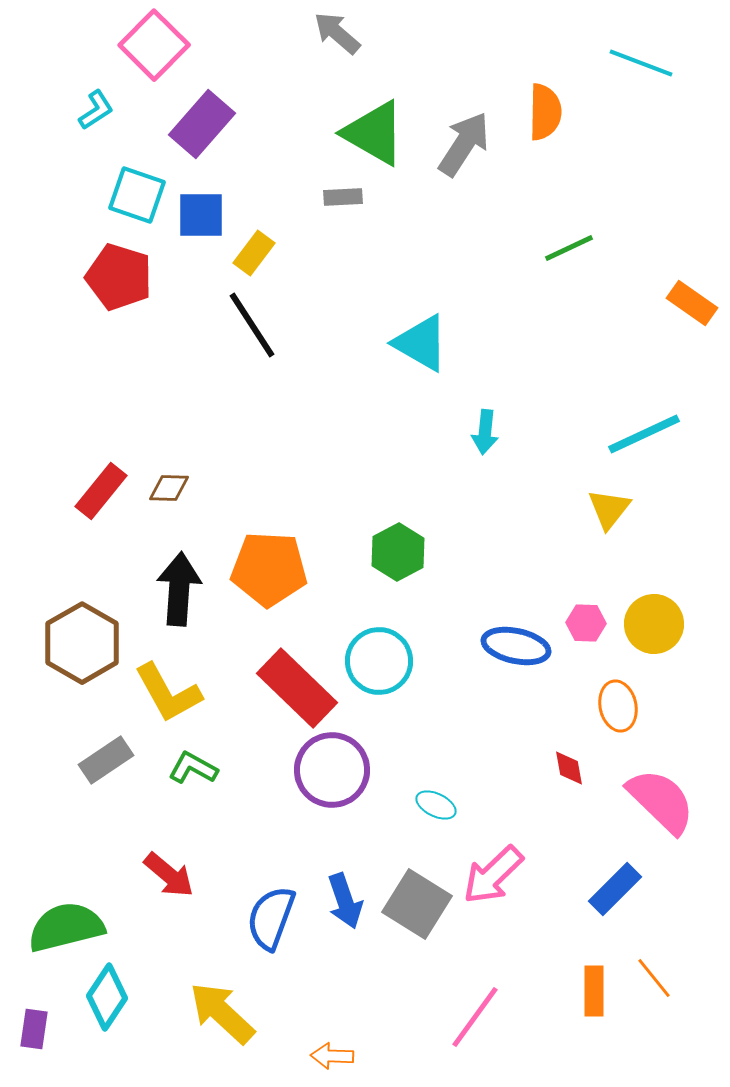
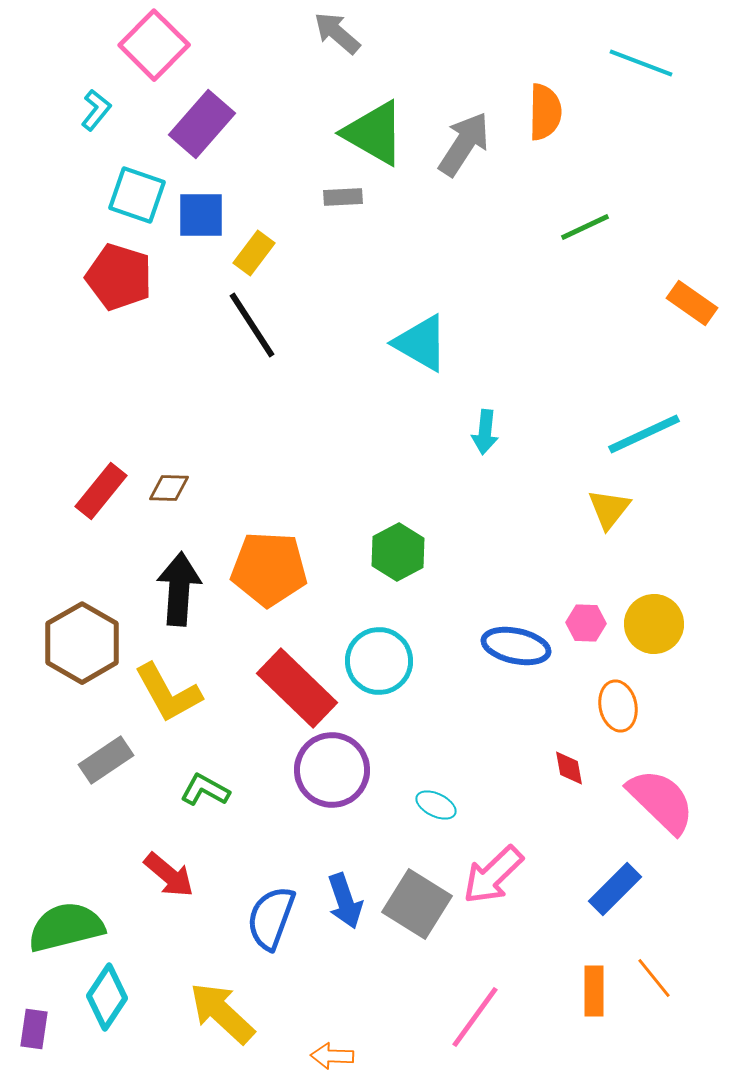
cyan L-shape at (96, 110): rotated 18 degrees counterclockwise
green line at (569, 248): moved 16 px right, 21 px up
green L-shape at (193, 768): moved 12 px right, 22 px down
